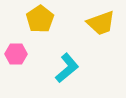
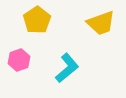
yellow pentagon: moved 3 px left, 1 px down
pink hexagon: moved 3 px right, 6 px down; rotated 20 degrees counterclockwise
